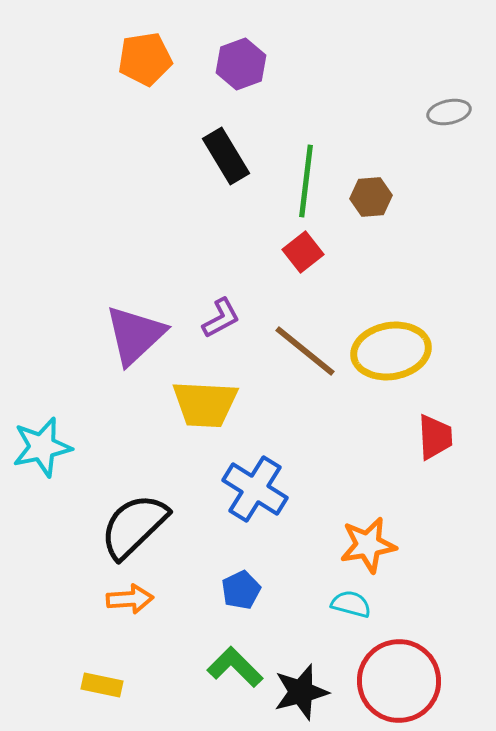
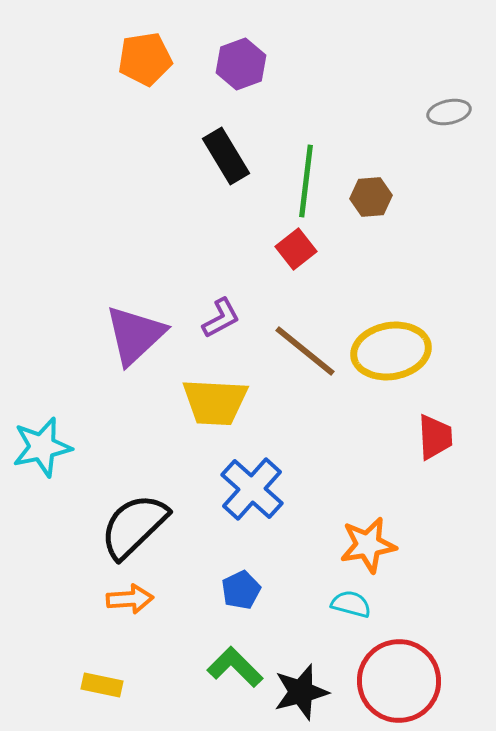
red square: moved 7 px left, 3 px up
yellow trapezoid: moved 10 px right, 2 px up
blue cross: moved 3 px left; rotated 10 degrees clockwise
